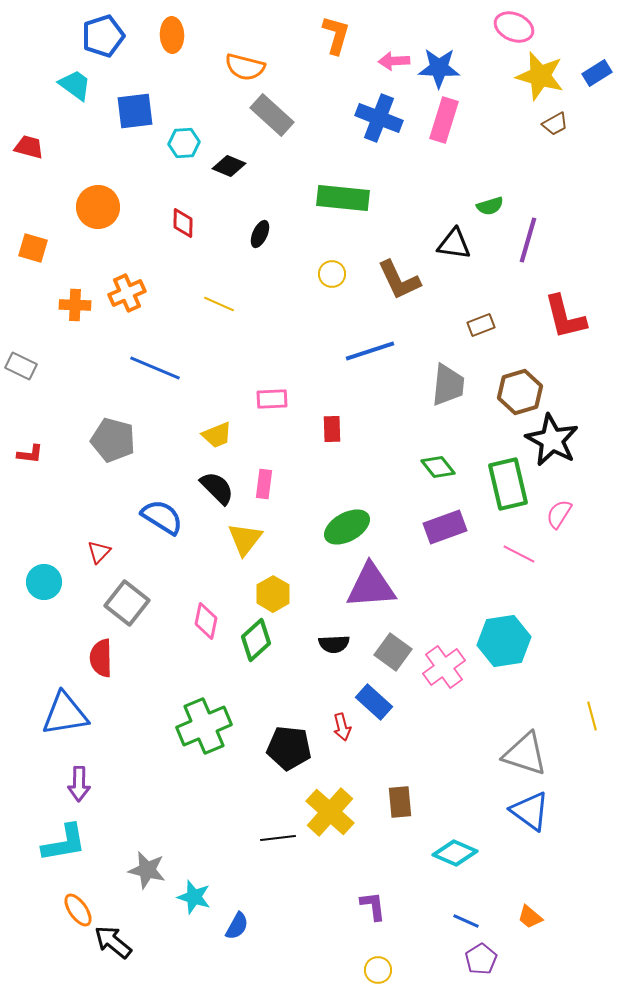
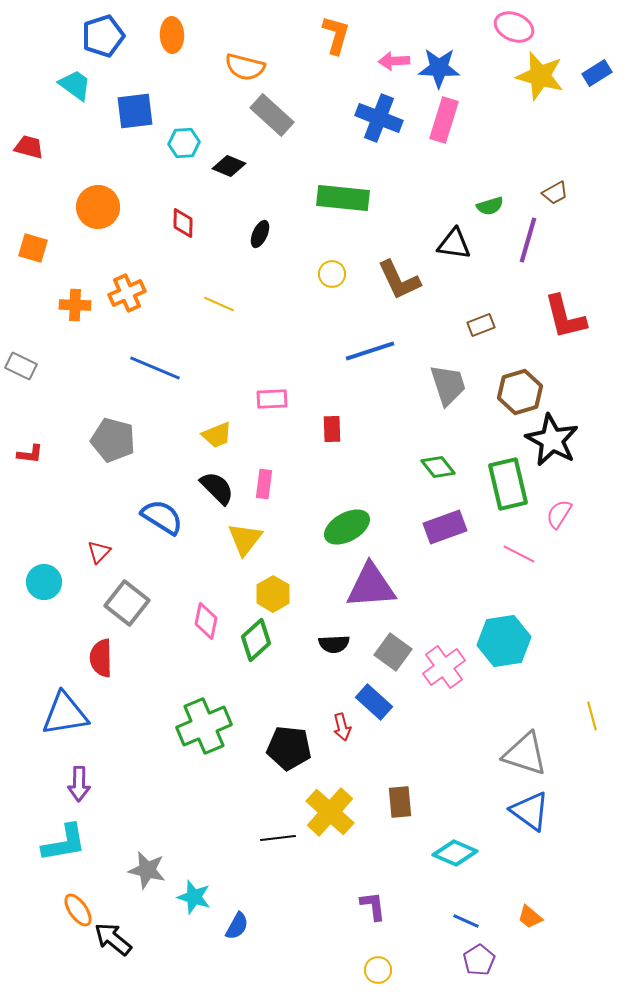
brown trapezoid at (555, 124): moved 69 px down
gray trapezoid at (448, 385): rotated 24 degrees counterclockwise
black arrow at (113, 942): moved 3 px up
purple pentagon at (481, 959): moved 2 px left, 1 px down
